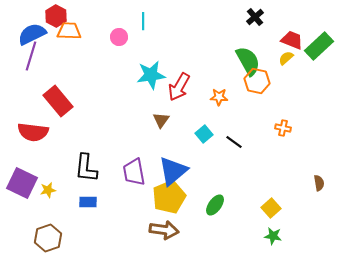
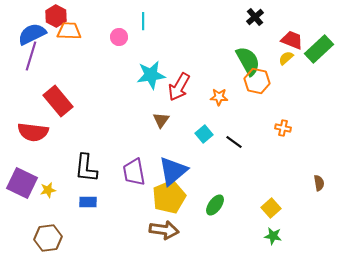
green rectangle: moved 3 px down
brown hexagon: rotated 12 degrees clockwise
